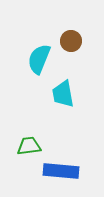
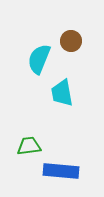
cyan trapezoid: moved 1 px left, 1 px up
